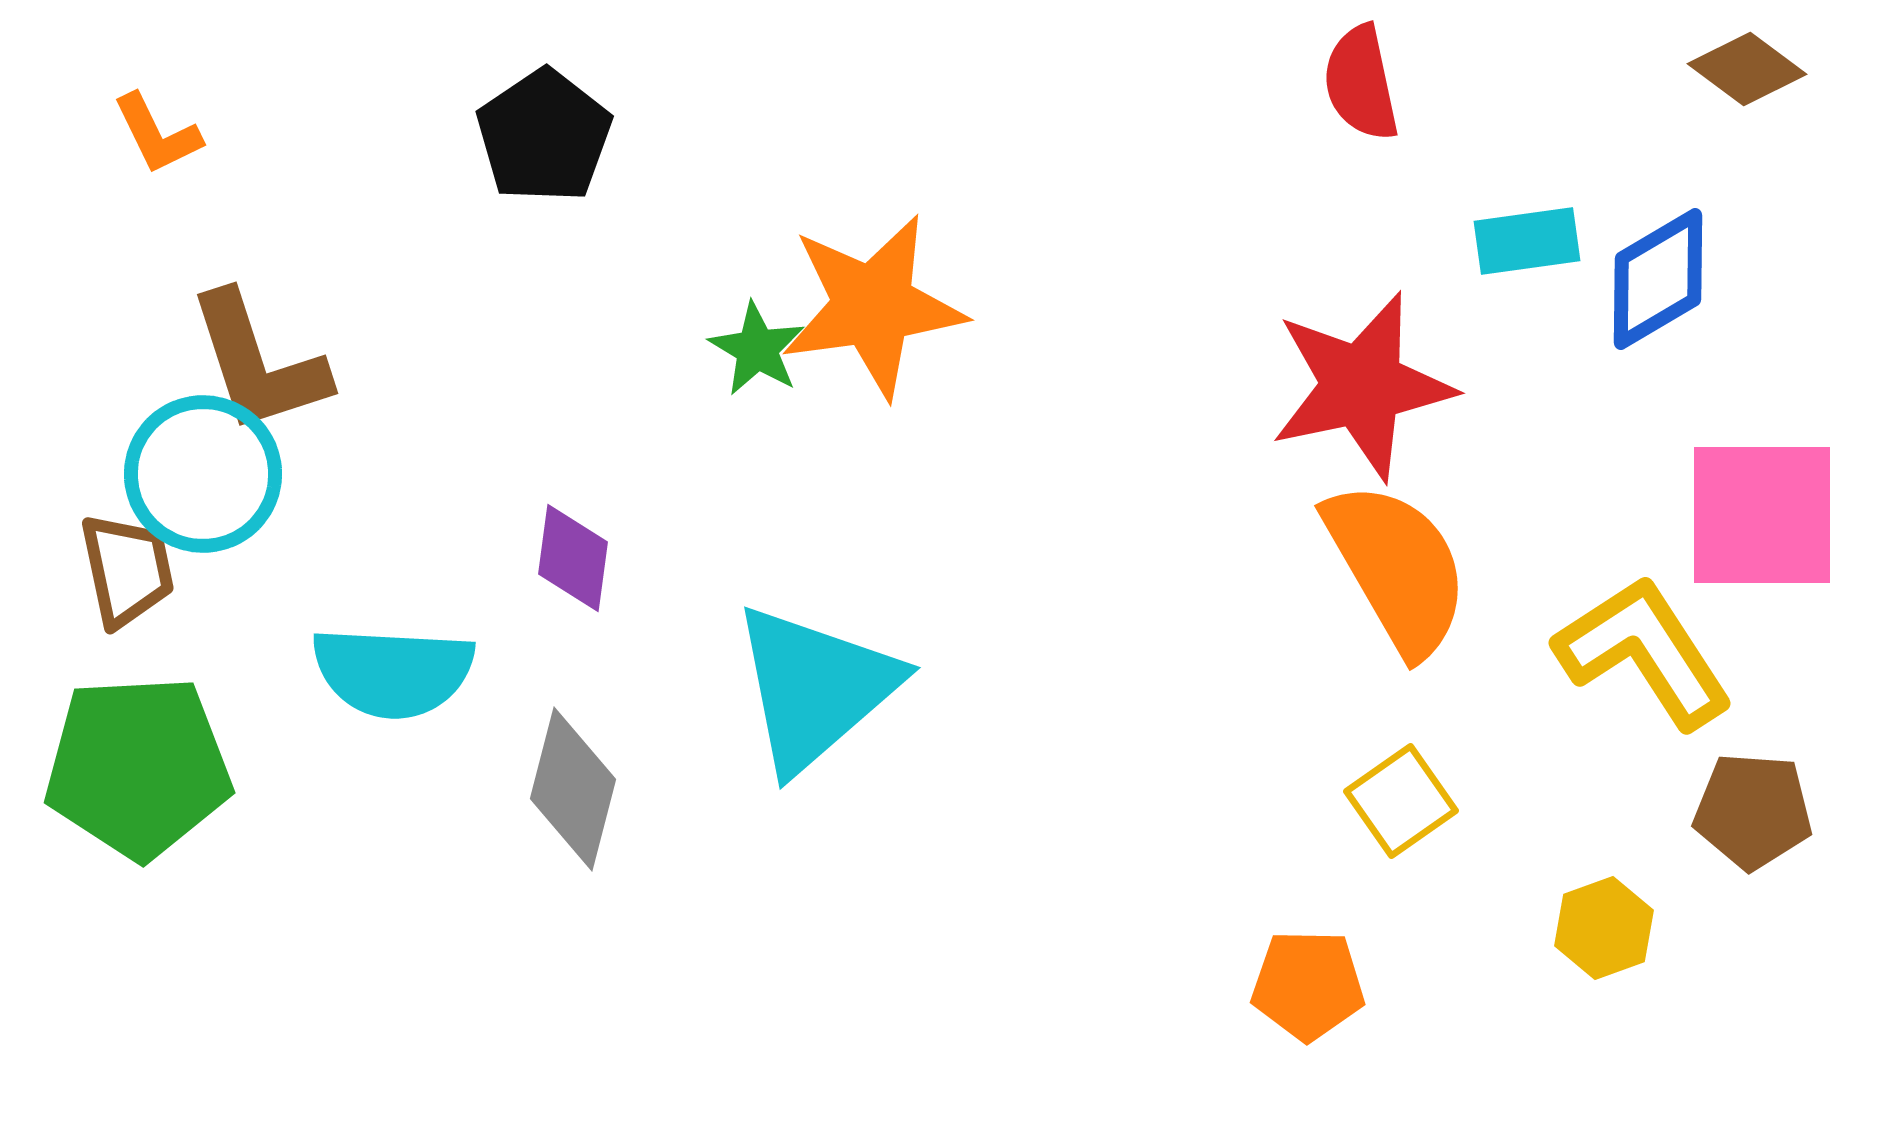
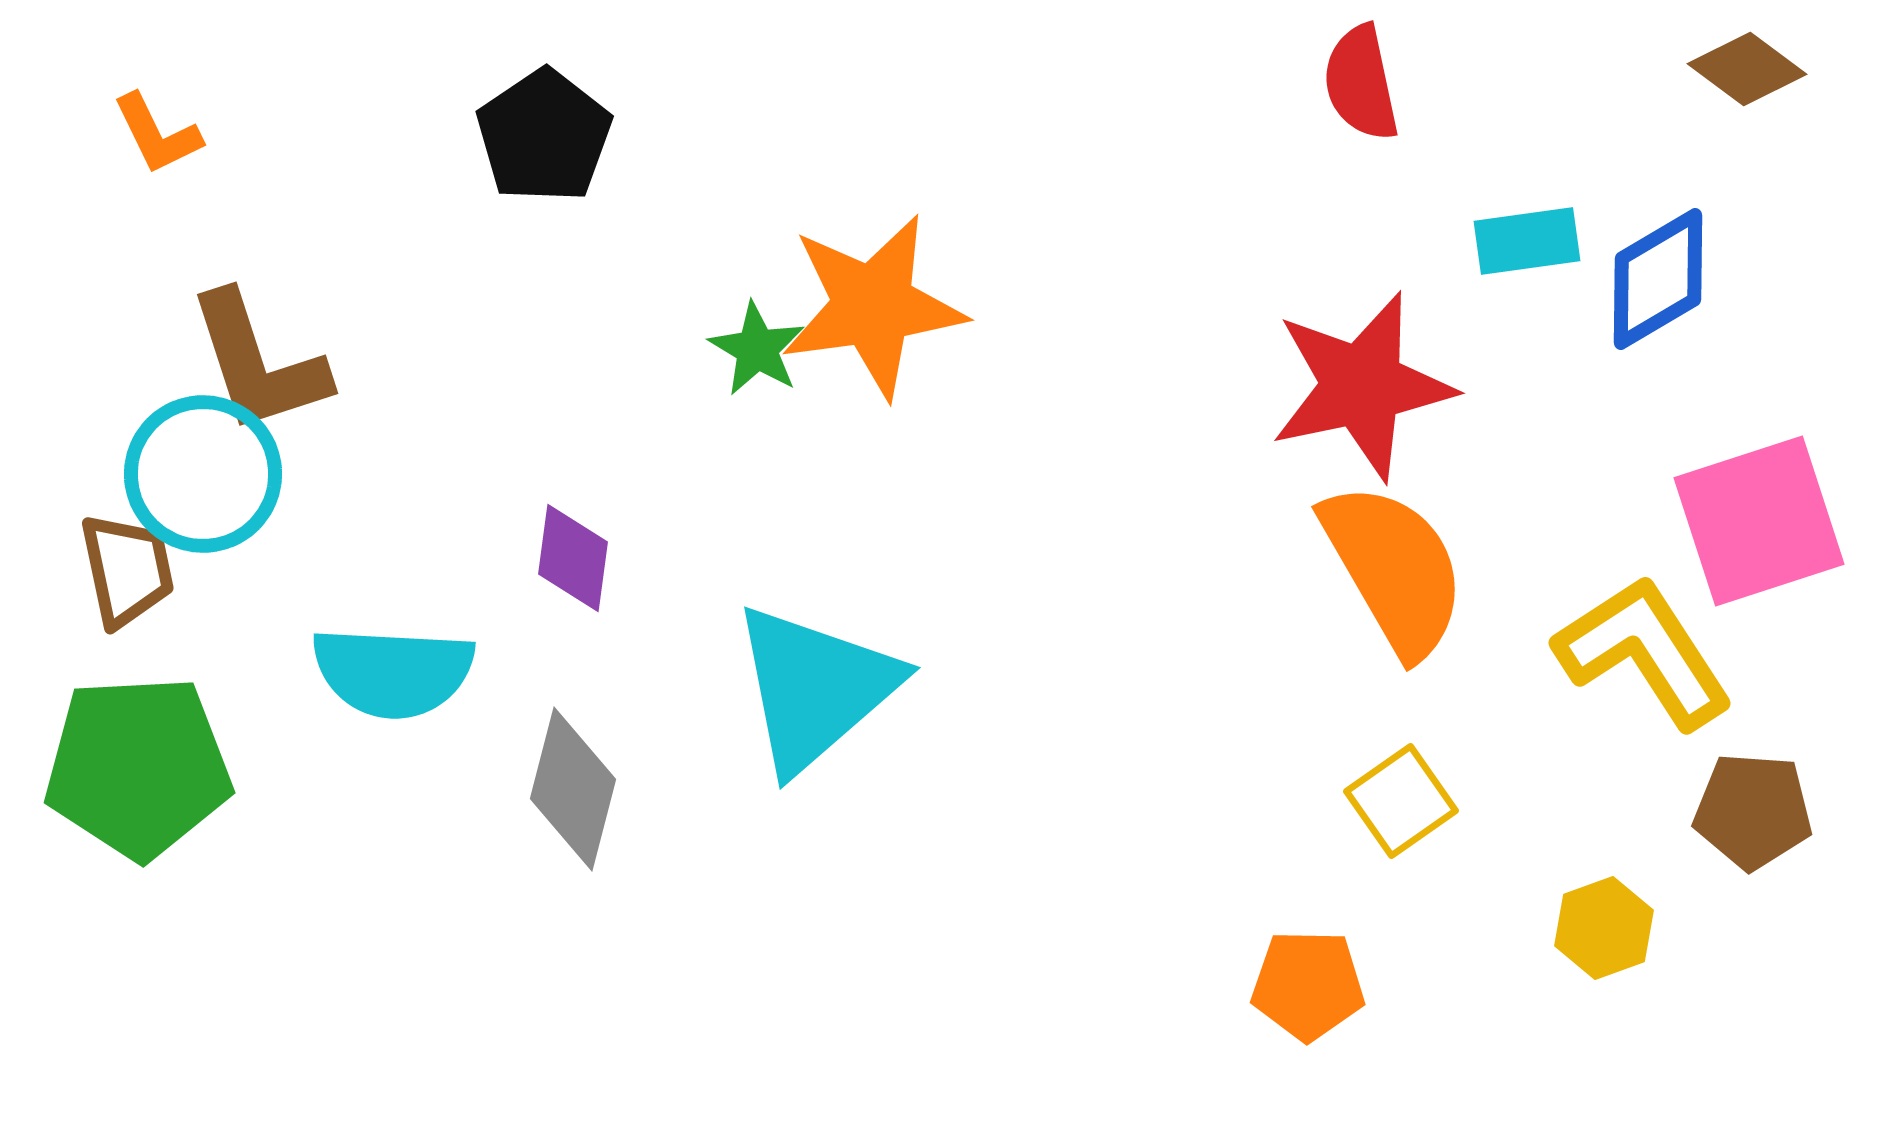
pink square: moved 3 px left, 6 px down; rotated 18 degrees counterclockwise
orange semicircle: moved 3 px left, 1 px down
